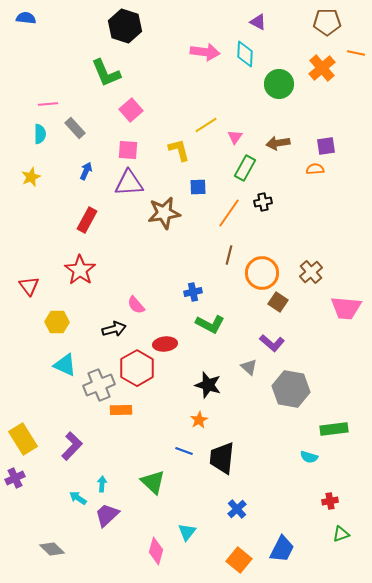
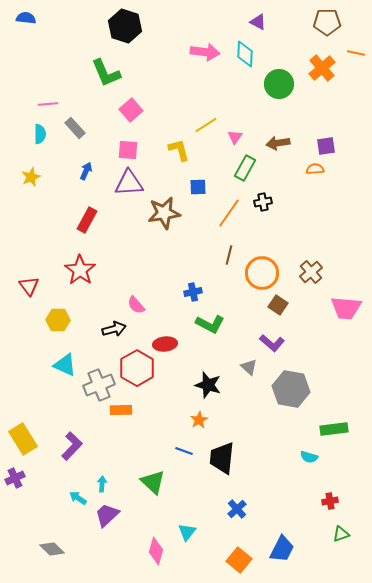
brown square at (278, 302): moved 3 px down
yellow hexagon at (57, 322): moved 1 px right, 2 px up
